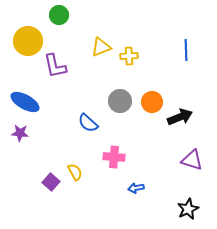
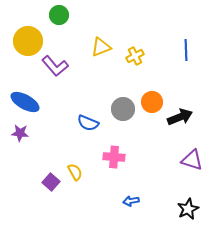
yellow cross: moved 6 px right; rotated 24 degrees counterclockwise
purple L-shape: rotated 28 degrees counterclockwise
gray circle: moved 3 px right, 8 px down
blue semicircle: rotated 20 degrees counterclockwise
blue arrow: moved 5 px left, 13 px down
